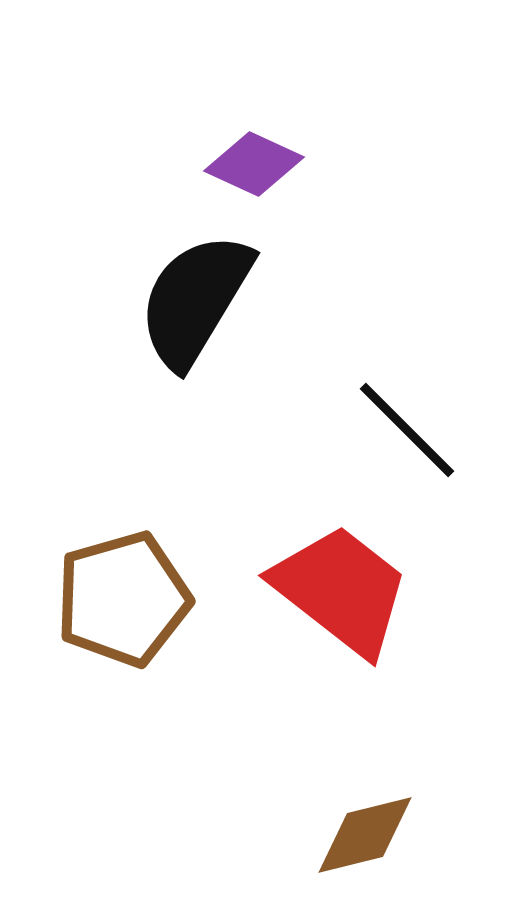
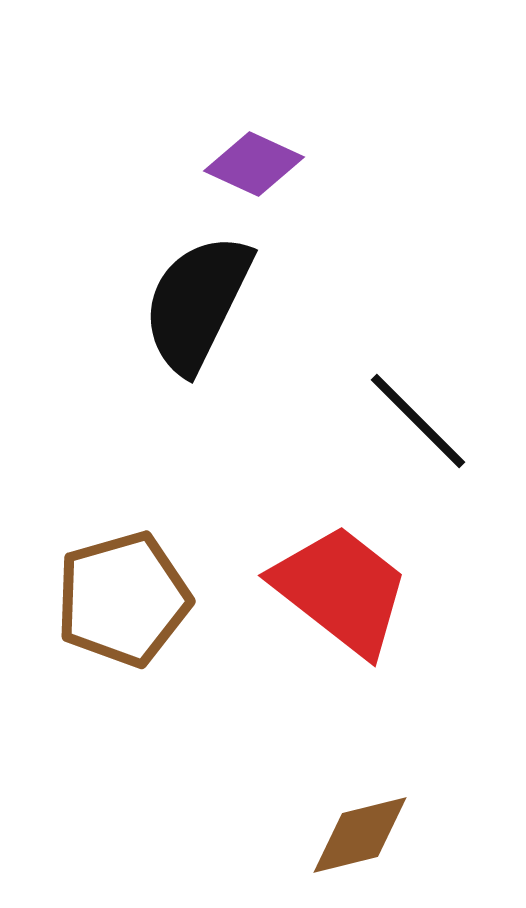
black semicircle: moved 2 px right, 3 px down; rotated 5 degrees counterclockwise
black line: moved 11 px right, 9 px up
brown diamond: moved 5 px left
